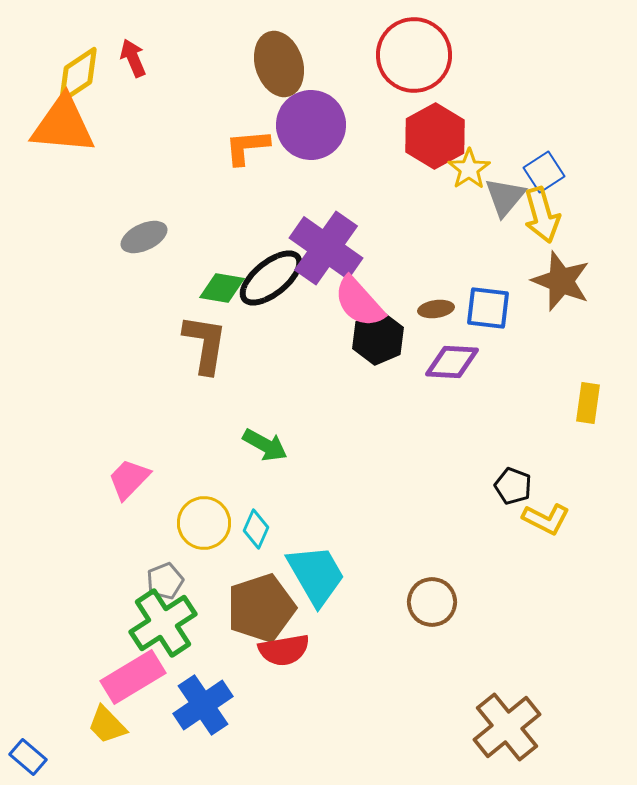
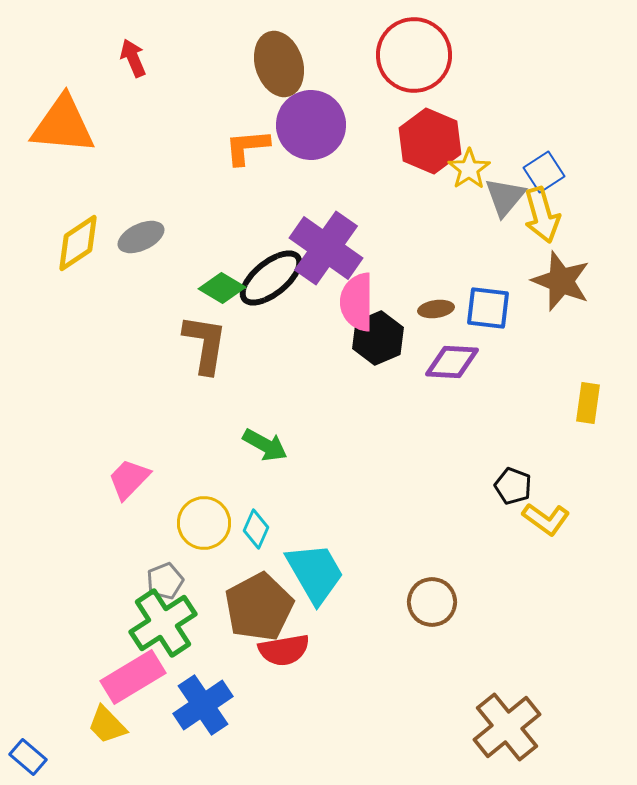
yellow diamond at (78, 75): moved 168 px down
red hexagon at (435, 136): moved 5 px left, 5 px down; rotated 8 degrees counterclockwise
gray ellipse at (144, 237): moved 3 px left
green diamond at (222, 288): rotated 21 degrees clockwise
pink semicircle at (359, 302): moved 2 px left; rotated 42 degrees clockwise
yellow L-shape at (546, 519): rotated 9 degrees clockwise
cyan trapezoid at (316, 575): moved 1 px left, 2 px up
brown pentagon at (261, 608): moved 2 px left, 1 px up; rotated 10 degrees counterclockwise
